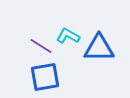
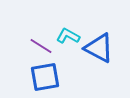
blue triangle: rotated 28 degrees clockwise
